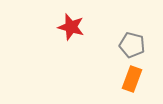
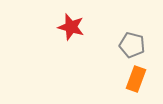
orange rectangle: moved 4 px right
